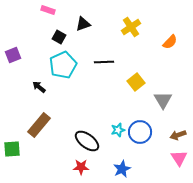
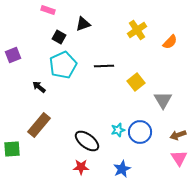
yellow cross: moved 6 px right, 3 px down
black line: moved 4 px down
